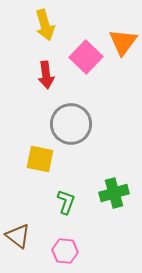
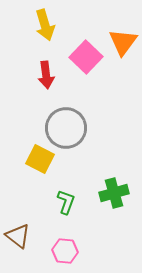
gray circle: moved 5 px left, 4 px down
yellow square: rotated 16 degrees clockwise
